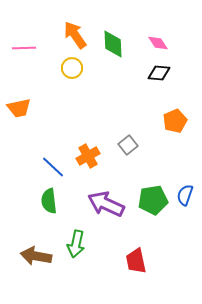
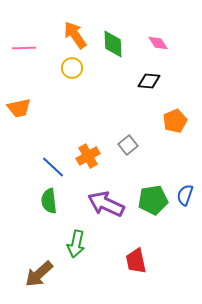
black diamond: moved 10 px left, 8 px down
brown arrow: moved 3 px right, 18 px down; rotated 52 degrees counterclockwise
